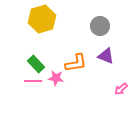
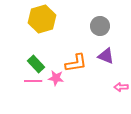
pink arrow: moved 2 px up; rotated 40 degrees clockwise
